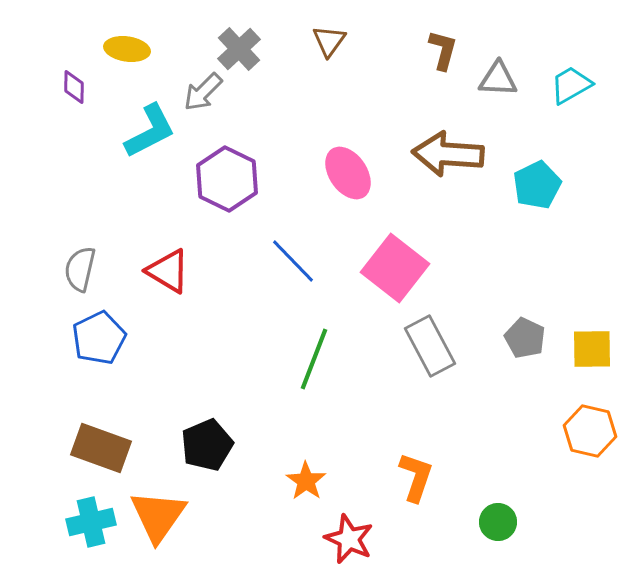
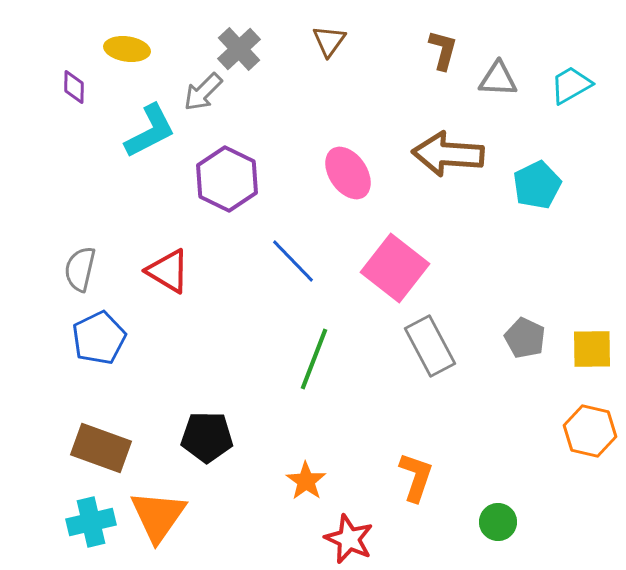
black pentagon: moved 8 px up; rotated 24 degrees clockwise
